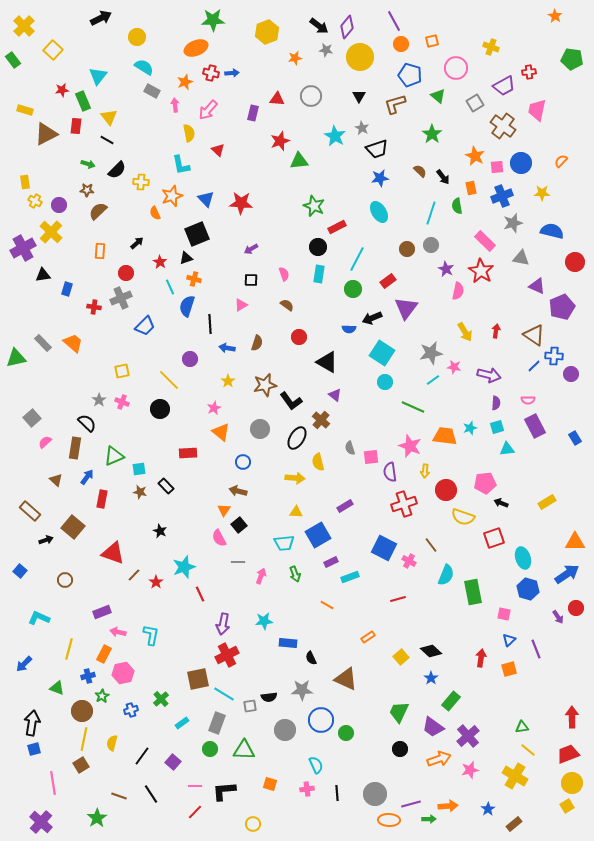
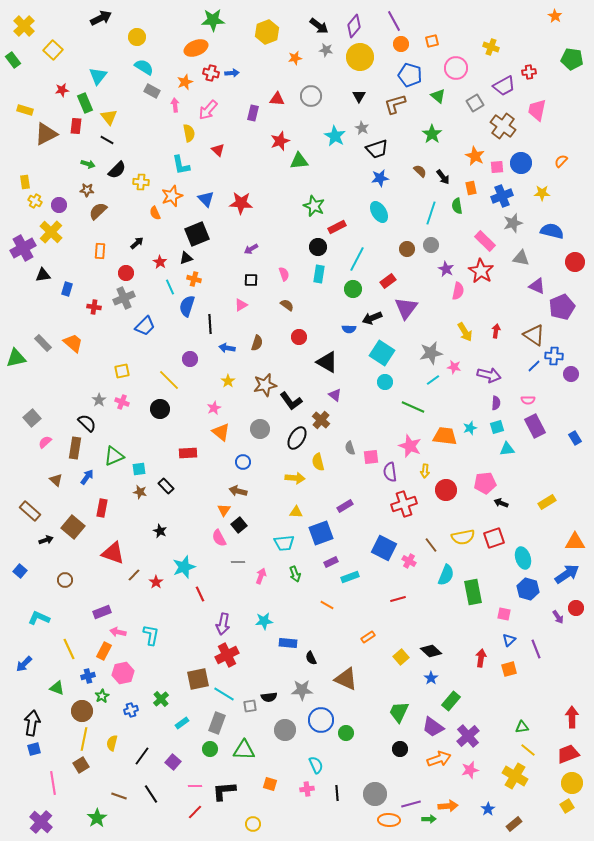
purple diamond at (347, 27): moved 7 px right, 1 px up
green rectangle at (83, 101): moved 2 px right, 2 px down
gray cross at (121, 298): moved 3 px right
red rectangle at (102, 499): moved 9 px down
yellow semicircle at (463, 517): moved 20 px down; rotated 30 degrees counterclockwise
blue square at (318, 535): moved 3 px right, 2 px up; rotated 10 degrees clockwise
yellow line at (69, 649): rotated 40 degrees counterclockwise
orange rectangle at (104, 654): moved 3 px up
